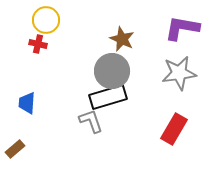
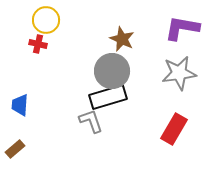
blue trapezoid: moved 7 px left, 2 px down
